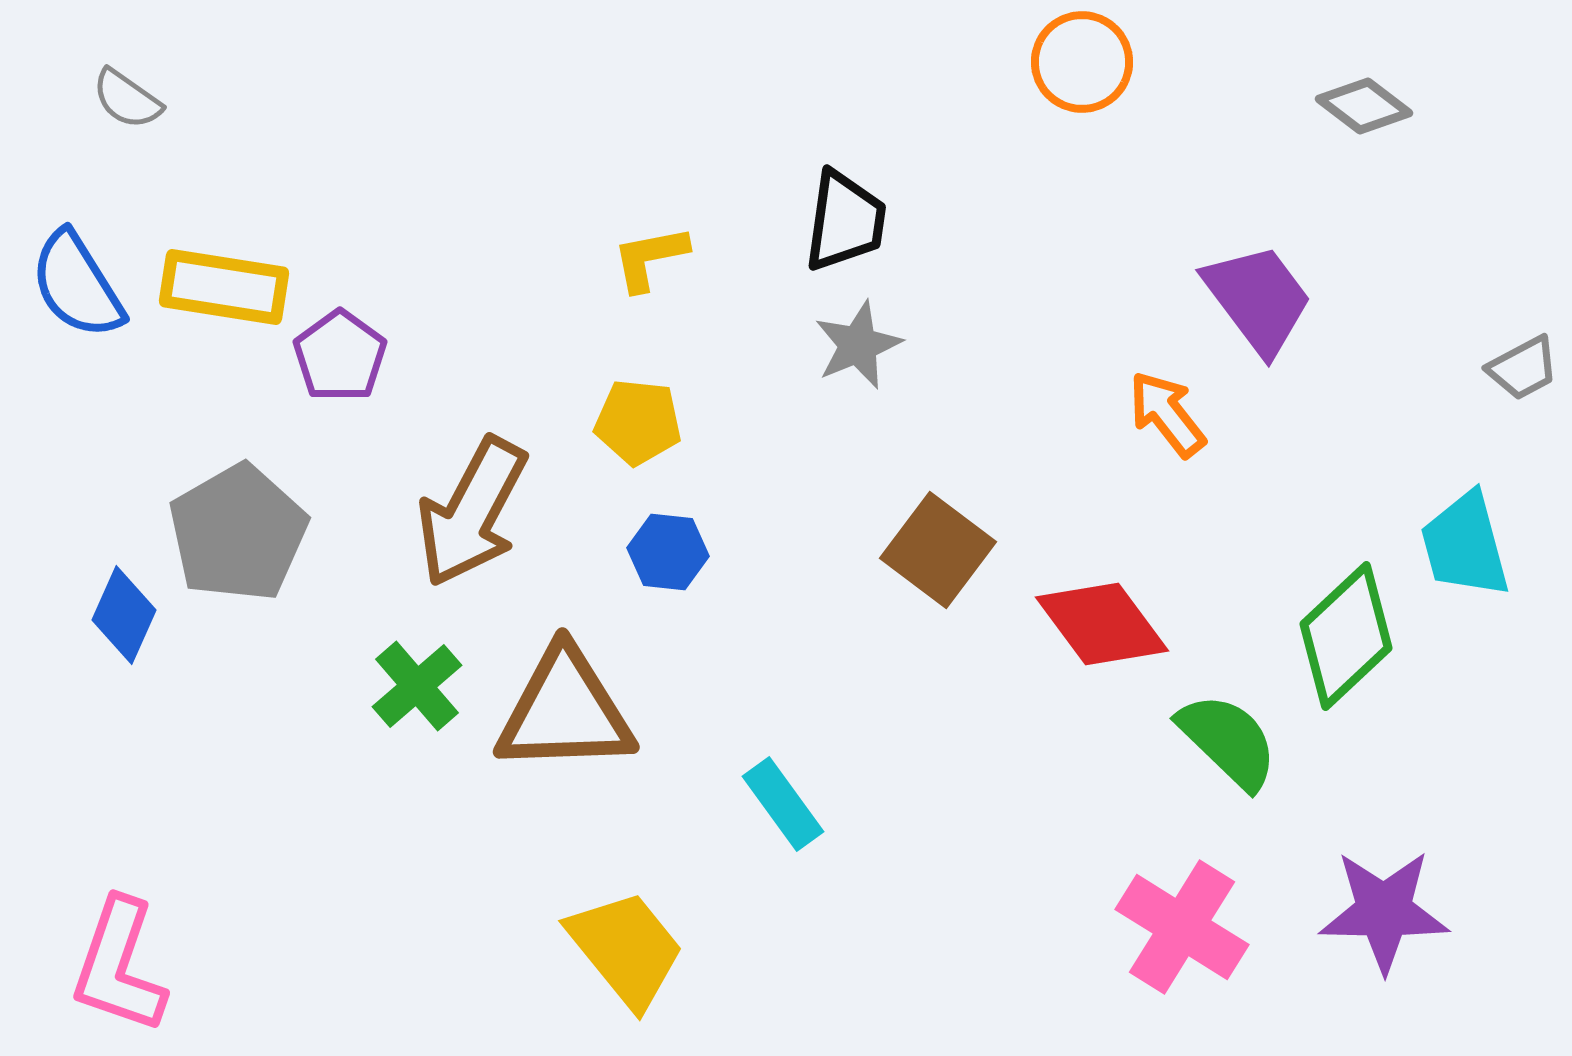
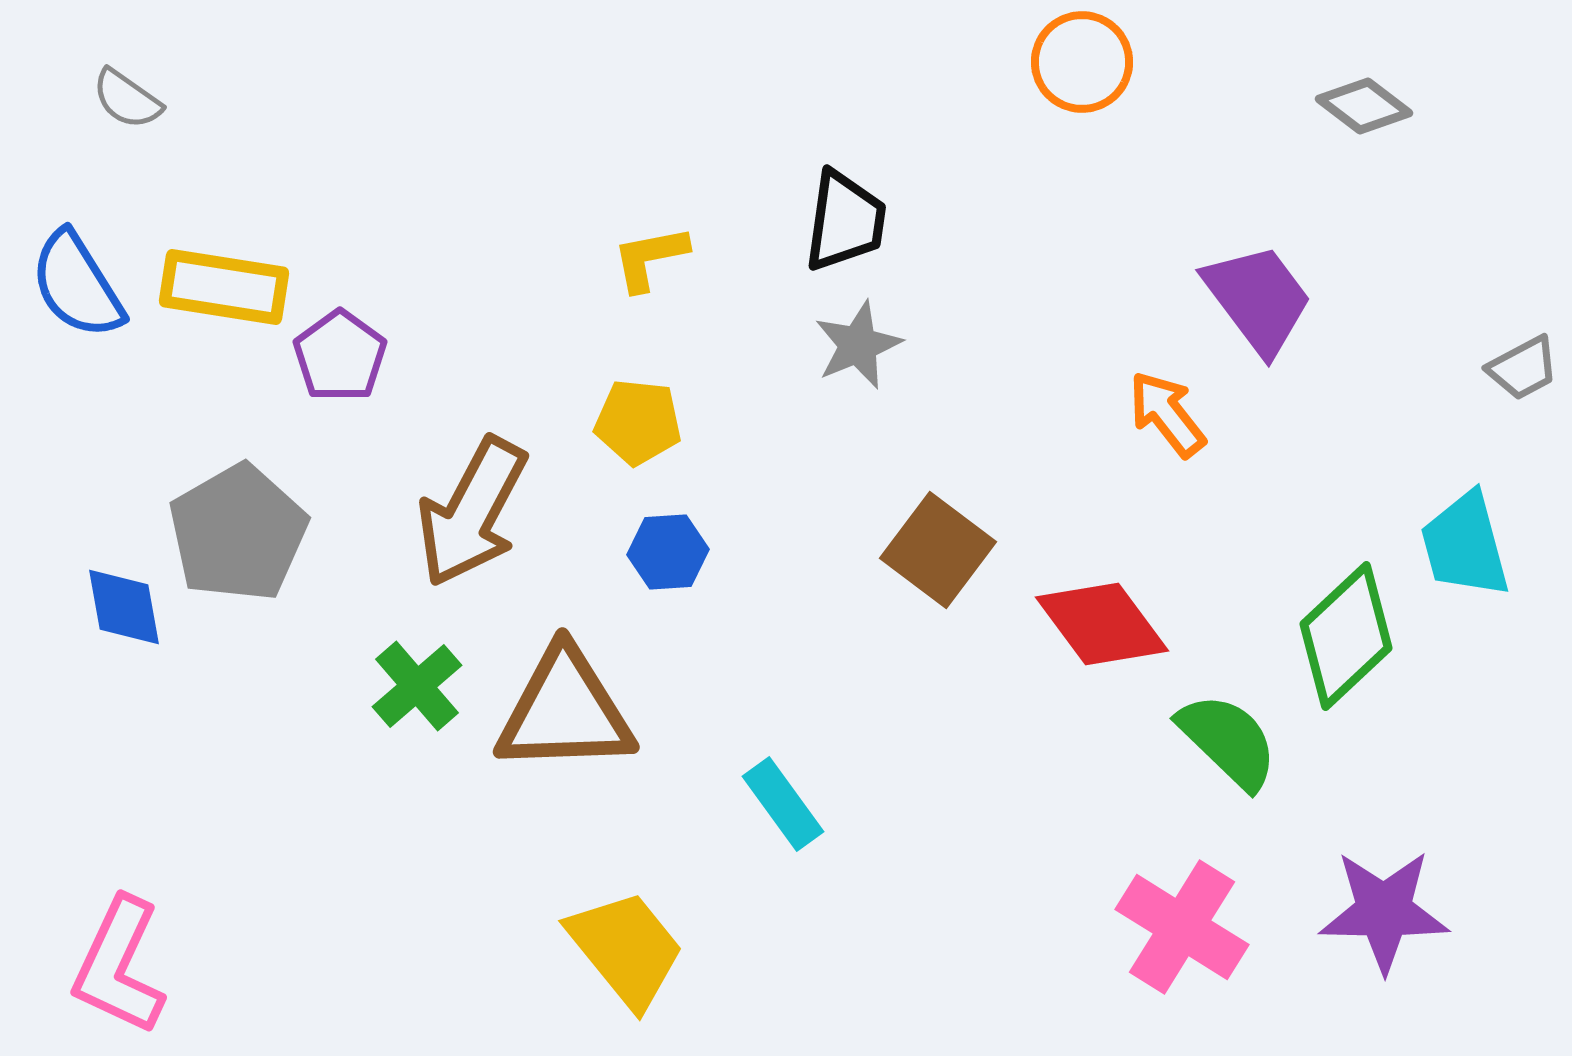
blue hexagon: rotated 10 degrees counterclockwise
blue diamond: moved 8 px up; rotated 34 degrees counterclockwise
pink L-shape: rotated 6 degrees clockwise
